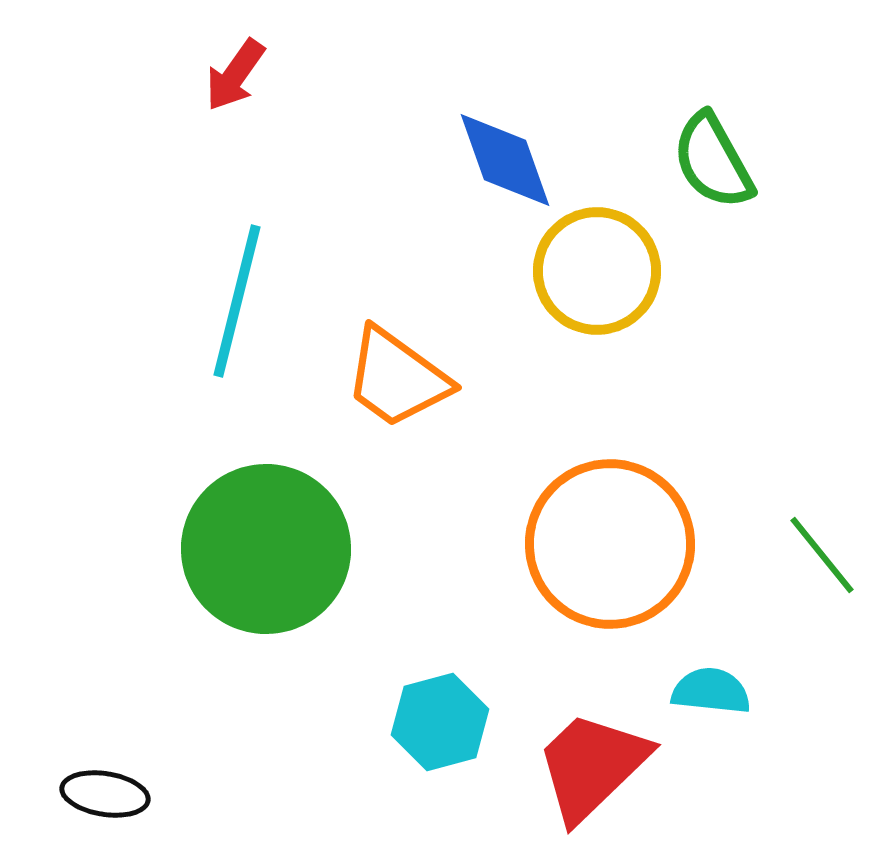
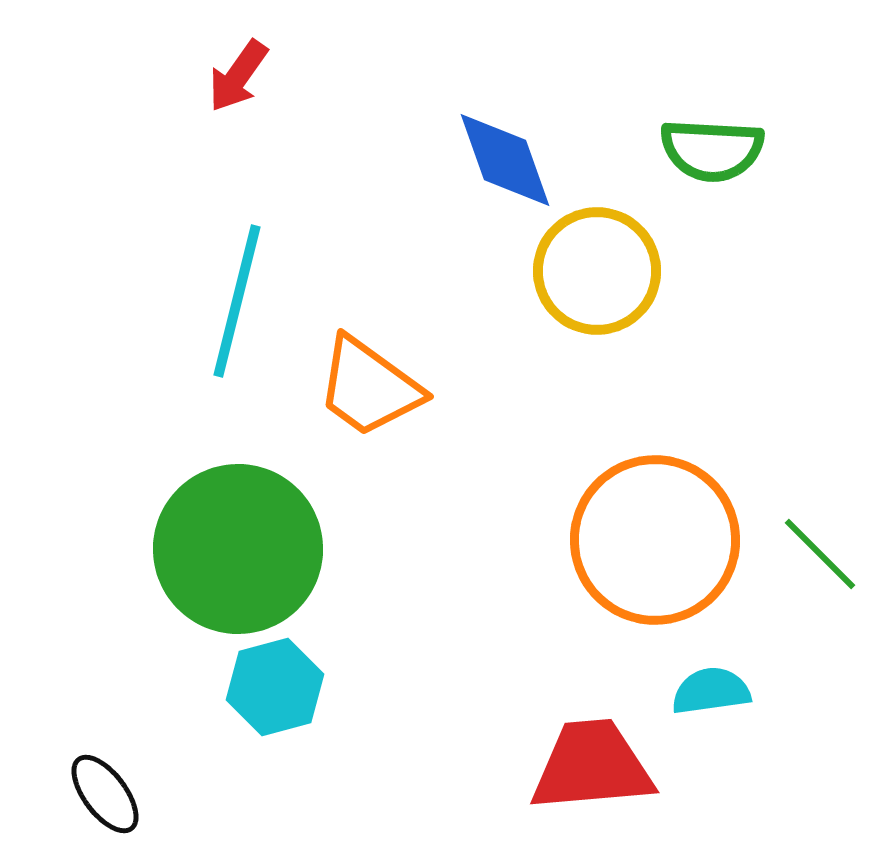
red arrow: moved 3 px right, 1 px down
green semicircle: moved 1 px left, 11 px up; rotated 58 degrees counterclockwise
orange trapezoid: moved 28 px left, 9 px down
orange circle: moved 45 px right, 4 px up
green circle: moved 28 px left
green line: moved 2 px left, 1 px up; rotated 6 degrees counterclockwise
cyan semicircle: rotated 14 degrees counterclockwise
cyan hexagon: moved 165 px left, 35 px up
red trapezoid: rotated 39 degrees clockwise
black ellipse: rotated 44 degrees clockwise
